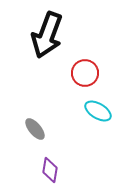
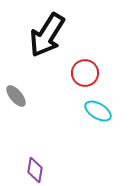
black arrow: rotated 12 degrees clockwise
gray ellipse: moved 19 px left, 33 px up
purple diamond: moved 15 px left
